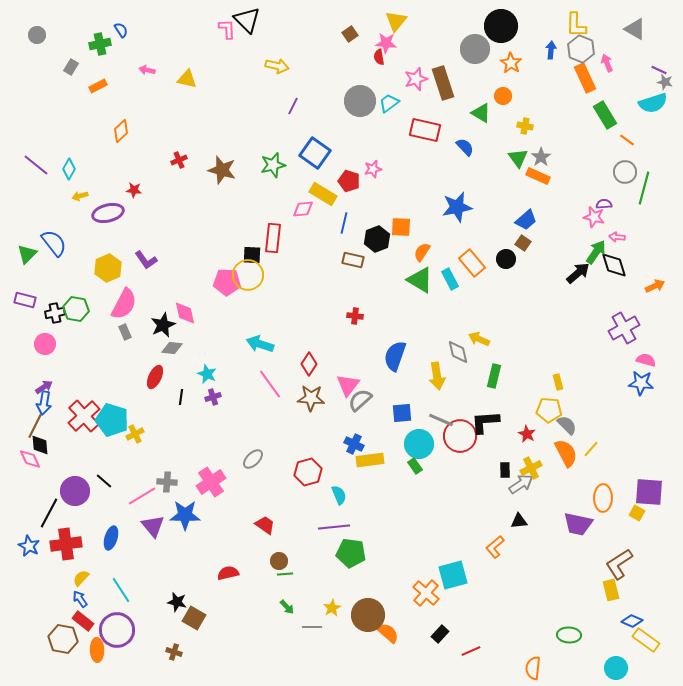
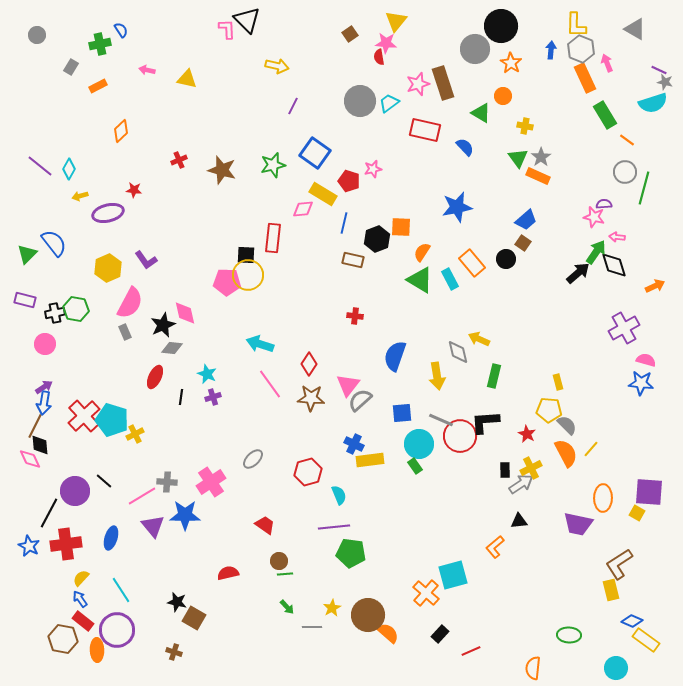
pink star at (416, 79): moved 2 px right, 5 px down
purple line at (36, 165): moved 4 px right, 1 px down
black square at (252, 255): moved 6 px left
pink semicircle at (124, 304): moved 6 px right, 1 px up
